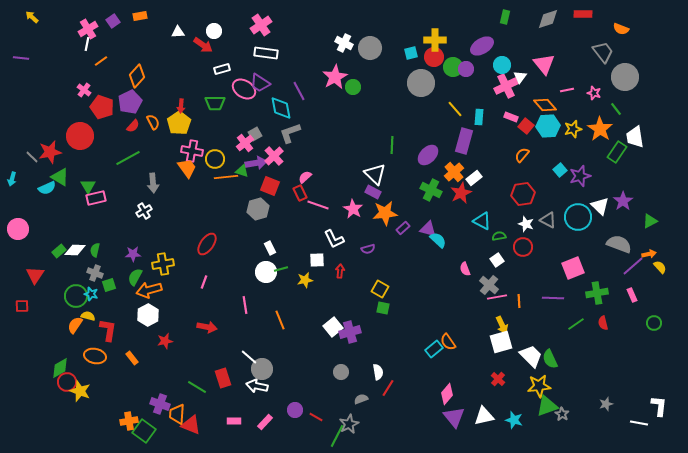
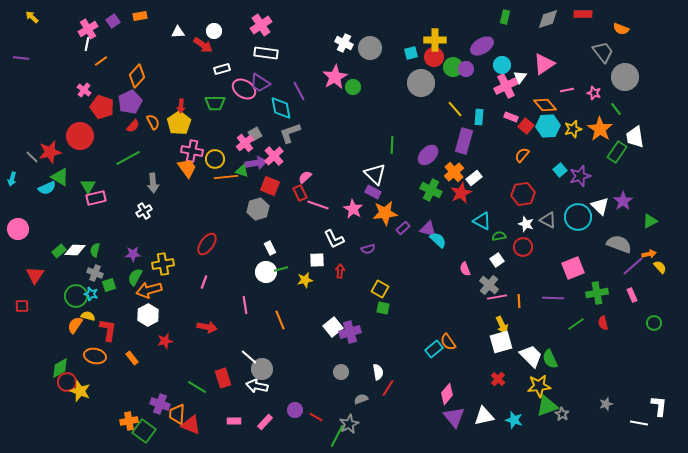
pink triangle at (544, 64): rotated 35 degrees clockwise
